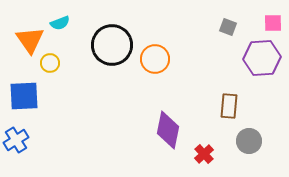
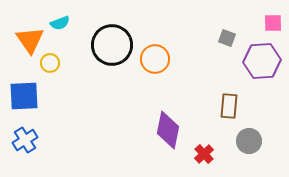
gray square: moved 1 px left, 11 px down
purple hexagon: moved 3 px down
blue cross: moved 9 px right
